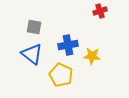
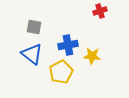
yellow pentagon: moved 3 px up; rotated 20 degrees clockwise
